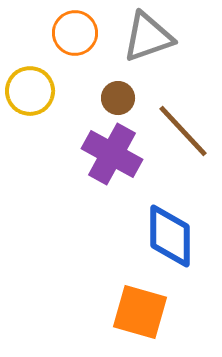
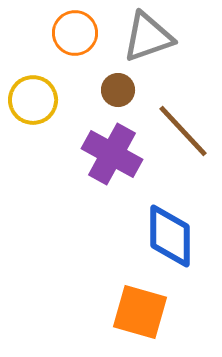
yellow circle: moved 3 px right, 9 px down
brown circle: moved 8 px up
